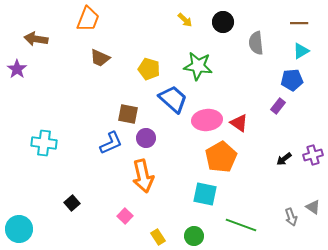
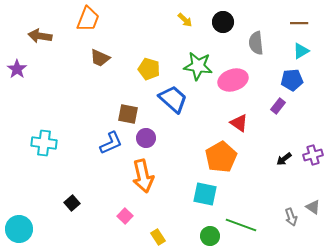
brown arrow: moved 4 px right, 3 px up
pink ellipse: moved 26 px right, 40 px up; rotated 12 degrees counterclockwise
green circle: moved 16 px right
